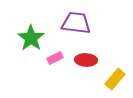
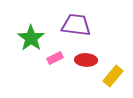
purple trapezoid: moved 2 px down
yellow rectangle: moved 2 px left, 3 px up
